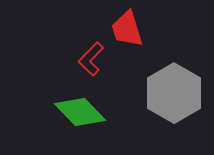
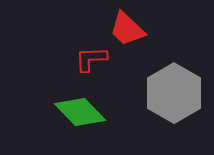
red trapezoid: rotated 30 degrees counterclockwise
red L-shape: rotated 44 degrees clockwise
